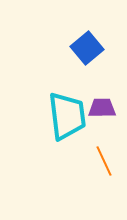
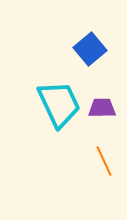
blue square: moved 3 px right, 1 px down
cyan trapezoid: moved 8 px left, 12 px up; rotated 18 degrees counterclockwise
